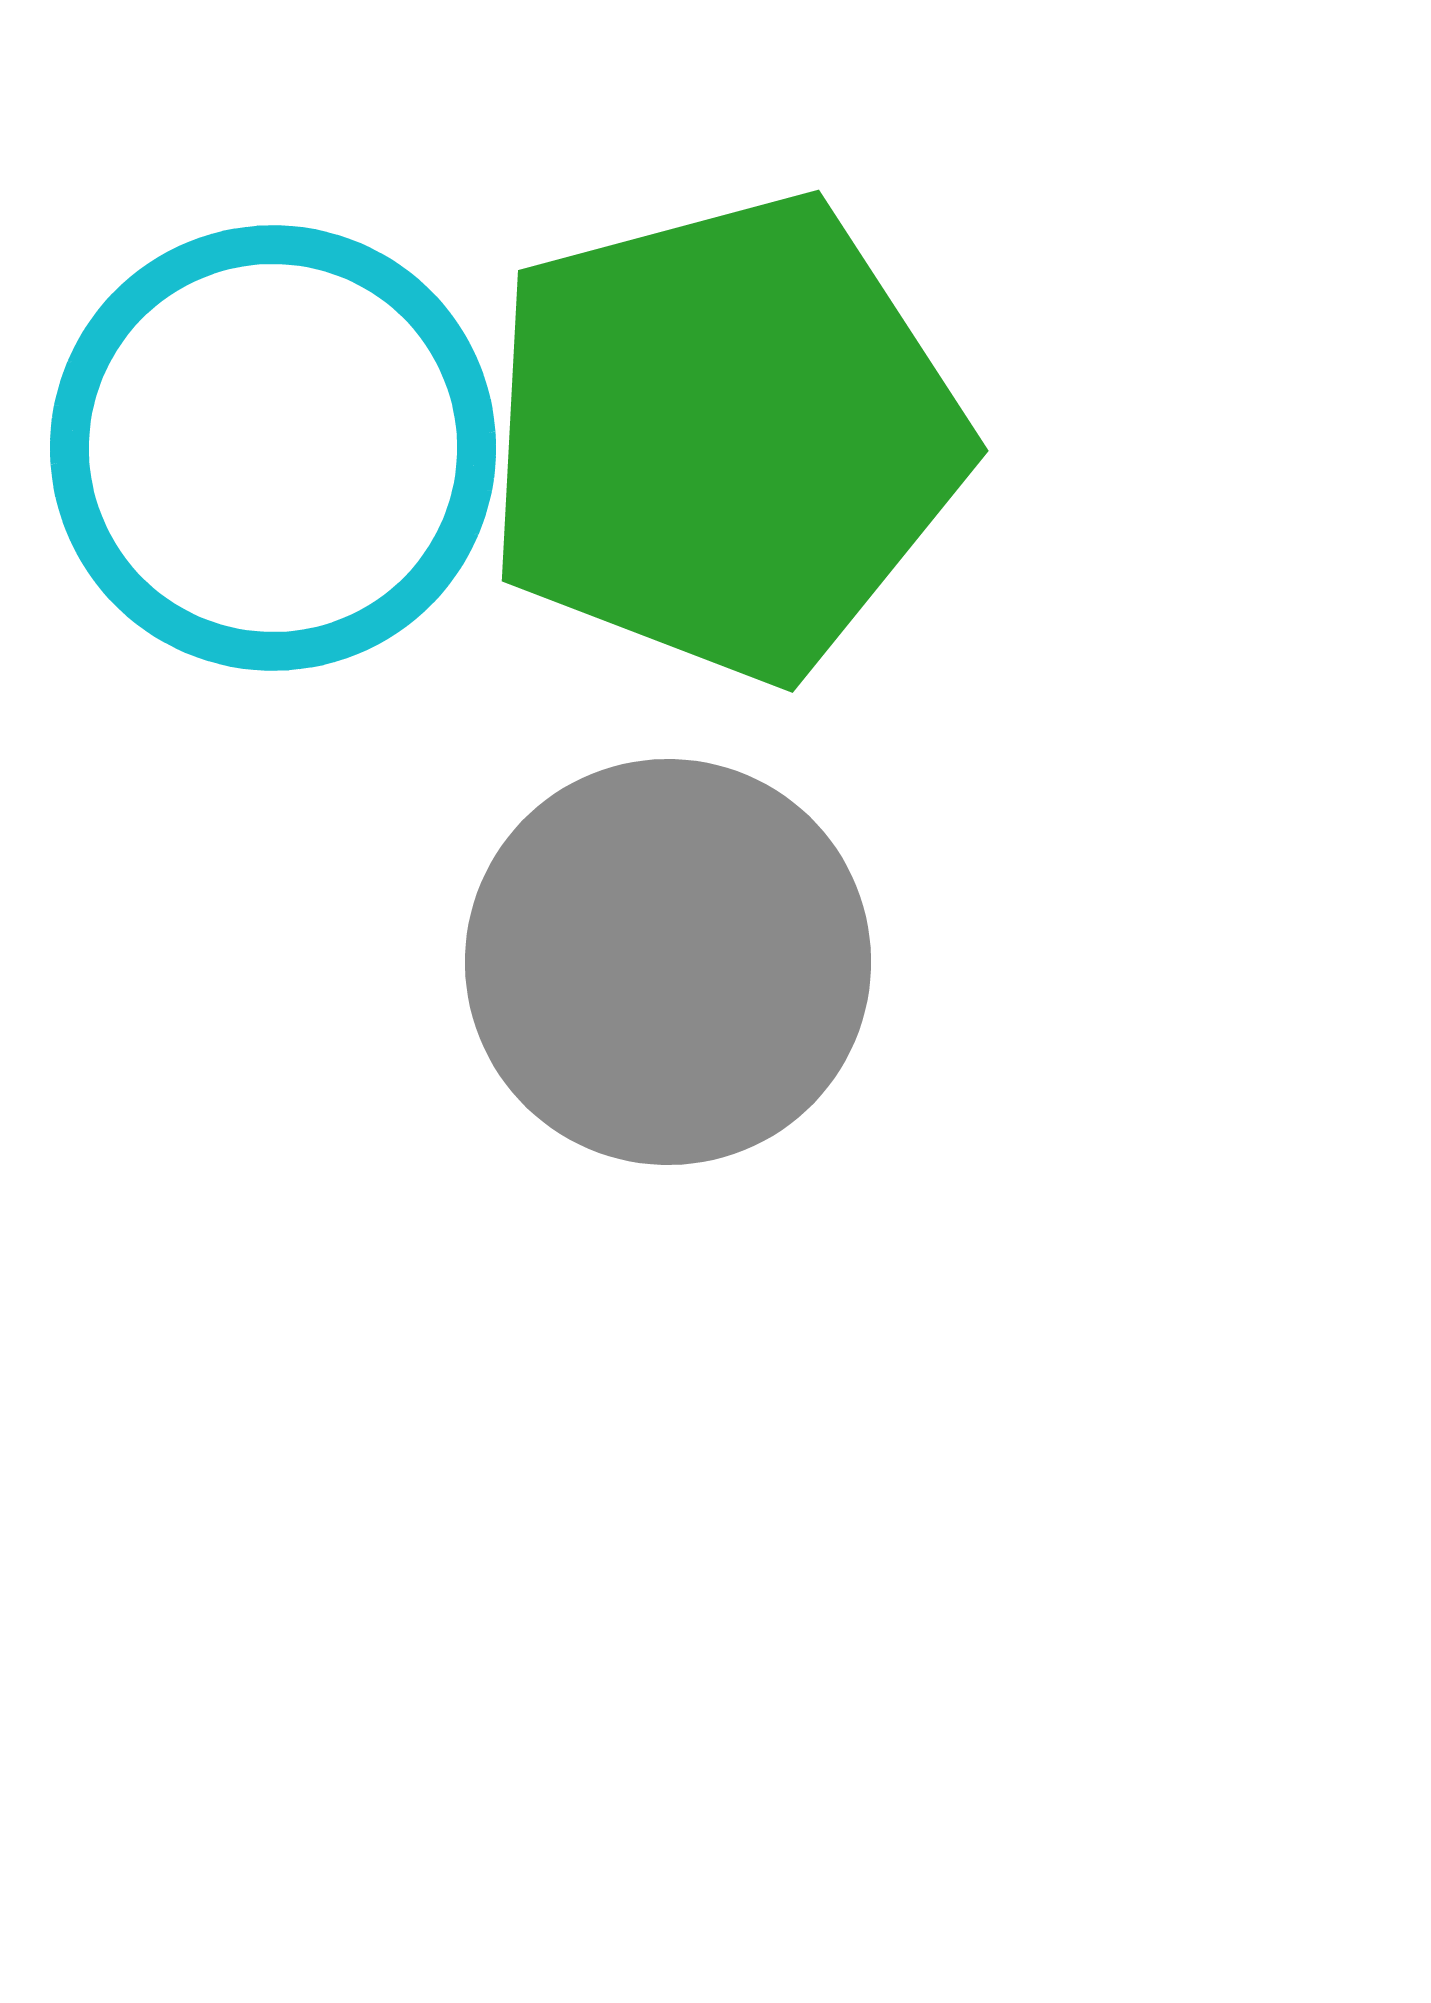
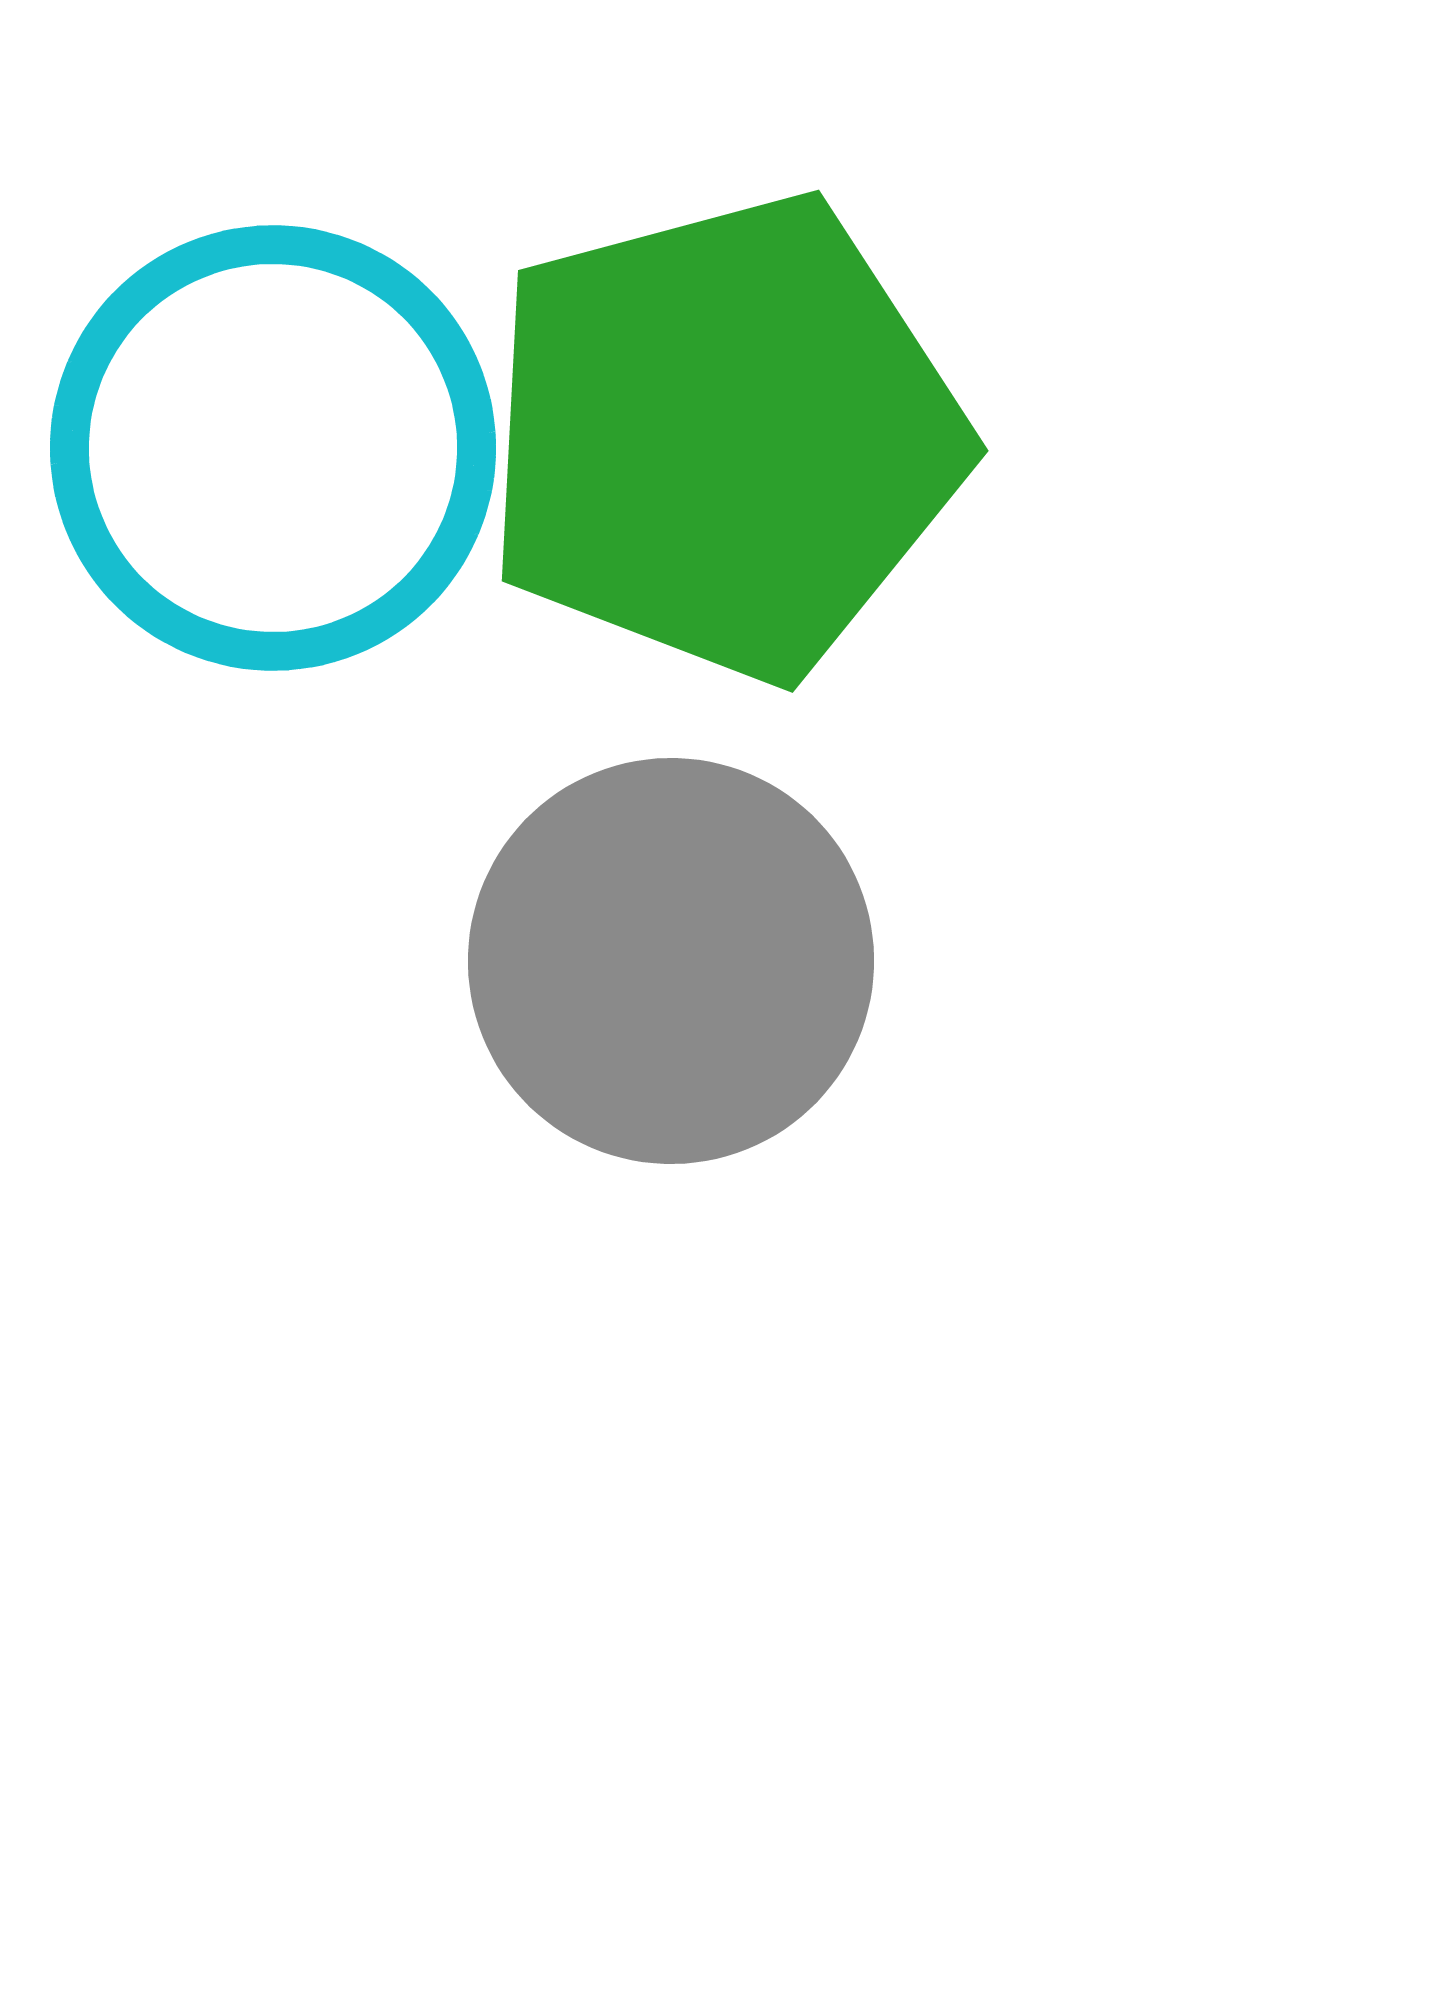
gray circle: moved 3 px right, 1 px up
